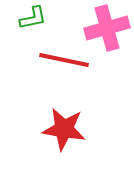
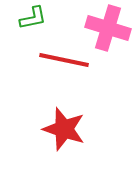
pink cross: moved 1 px right; rotated 33 degrees clockwise
red star: rotated 9 degrees clockwise
